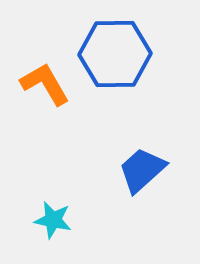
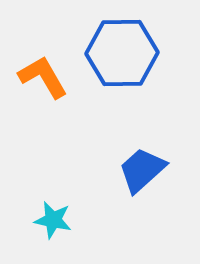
blue hexagon: moved 7 px right, 1 px up
orange L-shape: moved 2 px left, 7 px up
